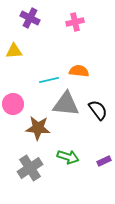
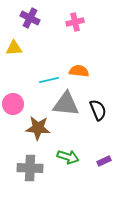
yellow triangle: moved 3 px up
black semicircle: rotated 15 degrees clockwise
gray cross: rotated 35 degrees clockwise
